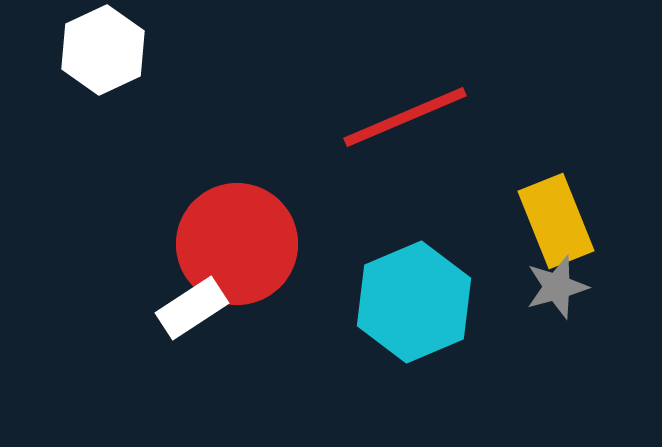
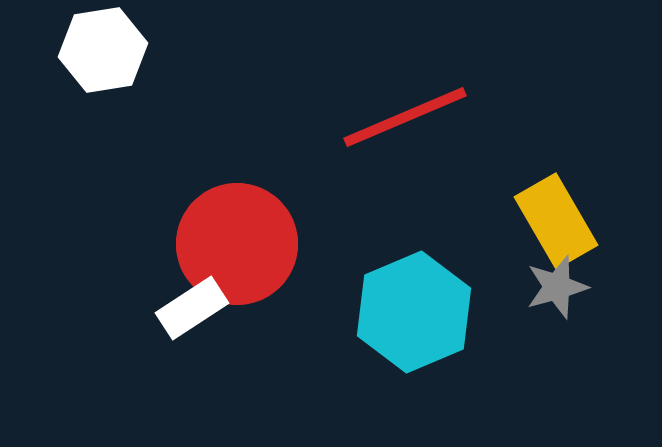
white hexagon: rotated 16 degrees clockwise
yellow rectangle: rotated 8 degrees counterclockwise
cyan hexagon: moved 10 px down
